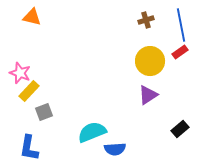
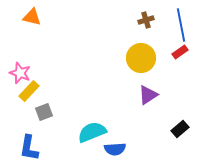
yellow circle: moved 9 px left, 3 px up
